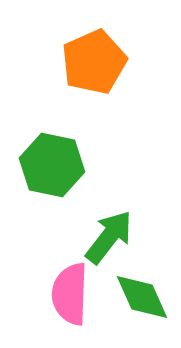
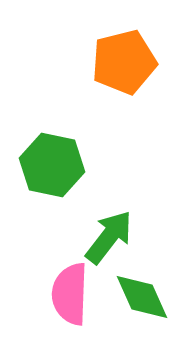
orange pentagon: moved 30 px right; rotated 10 degrees clockwise
